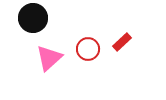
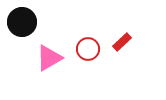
black circle: moved 11 px left, 4 px down
pink triangle: rotated 12 degrees clockwise
